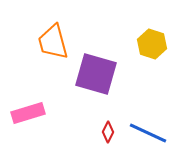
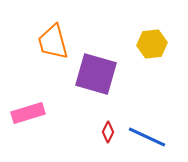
yellow hexagon: rotated 24 degrees counterclockwise
blue line: moved 1 px left, 4 px down
